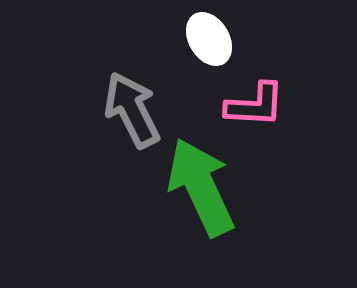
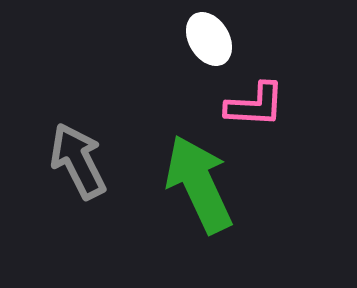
gray arrow: moved 54 px left, 51 px down
green arrow: moved 2 px left, 3 px up
